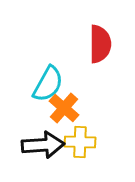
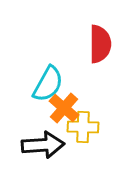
yellow cross: moved 3 px right, 15 px up
